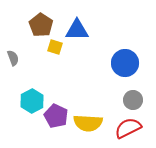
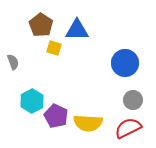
yellow square: moved 1 px left, 1 px down
gray semicircle: moved 4 px down
